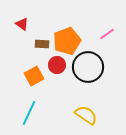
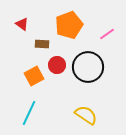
orange pentagon: moved 2 px right, 16 px up
